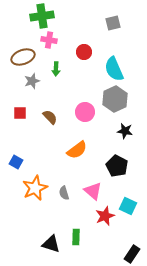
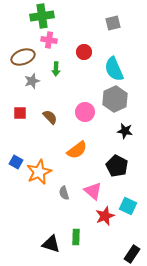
orange star: moved 4 px right, 16 px up
